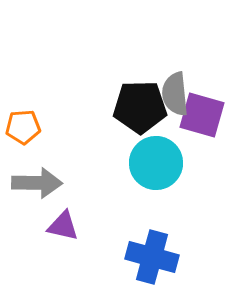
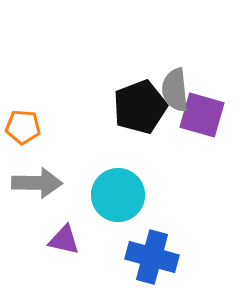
gray semicircle: moved 4 px up
black pentagon: rotated 20 degrees counterclockwise
orange pentagon: rotated 8 degrees clockwise
cyan circle: moved 38 px left, 32 px down
purple triangle: moved 1 px right, 14 px down
